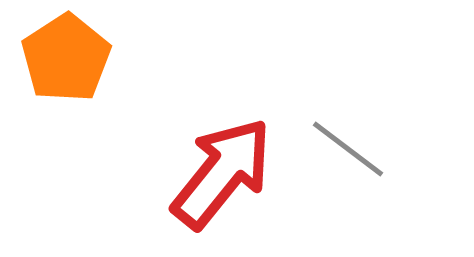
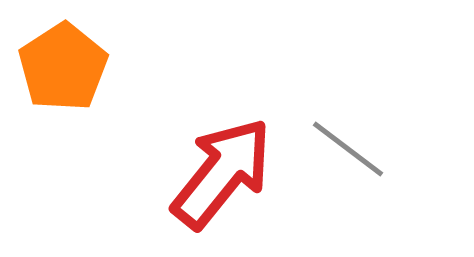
orange pentagon: moved 3 px left, 9 px down
